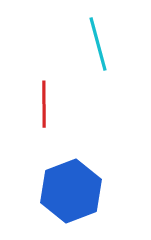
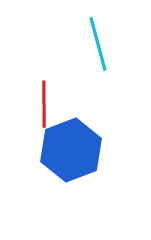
blue hexagon: moved 41 px up
